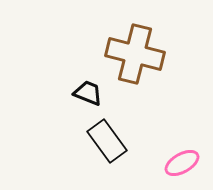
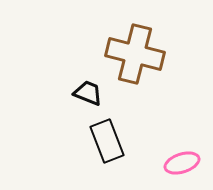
black rectangle: rotated 15 degrees clockwise
pink ellipse: rotated 12 degrees clockwise
